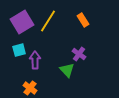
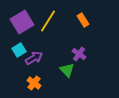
cyan square: rotated 16 degrees counterclockwise
purple arrow: moved 1 px left, 2 px up; rotated 60 degrees clockwise
orange cross: moved 4 px right, 5 px up
